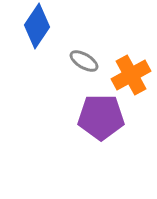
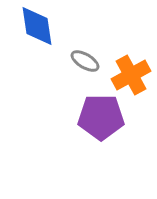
blue diamond: rotated 42 degrees counterclockwise
gray ellipse: moved 1 px right
